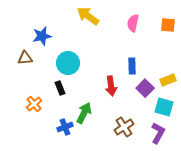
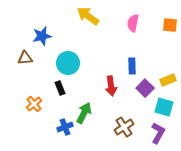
orange square: moved 2 px right
